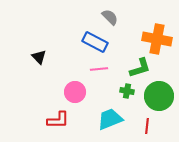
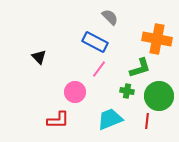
pink line: rotated 48 degrees counterclockwise
red line: moved 5 px up
